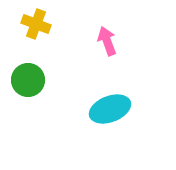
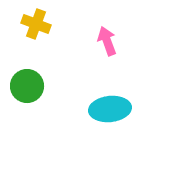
green circle: moved 1 px left, 6 px down
cyan ellipse: rotated 15 degrees clockwise
